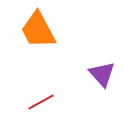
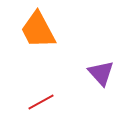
purple triangle: moved 1 px left, 1 px up
